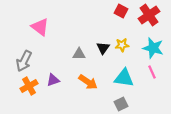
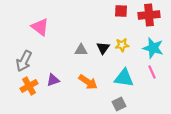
red square: rotated 24 degrees counterclockwise
red cross: rotated 30 degrees clockwise
gray triangle: moved 2 px right, 4 px up
gray square: moved 2 px left
